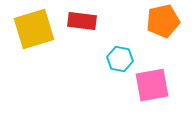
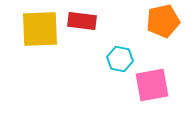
yellow square: moved 6 px right; rotated 15 degrees clockwise
